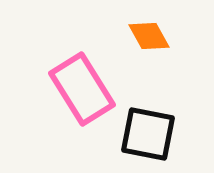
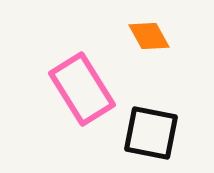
black square: moved 3 px right, 1 px up
